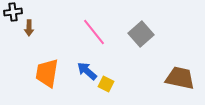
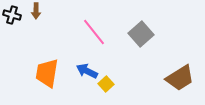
black cross: moved 1 px left, 3 px down; rotated 24 degrees clockwise
brown arrow: moved 7 px right, 17 px up
blue arrow: rotated 15 degrees counterclockwise
brown trapezoid: rotated 136 degrees clockwise
yellow square: rotated 21 degrees clockwise
